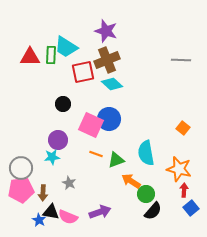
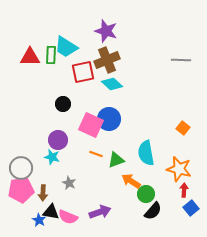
cyan star: rotated 21 degrees clockwise
